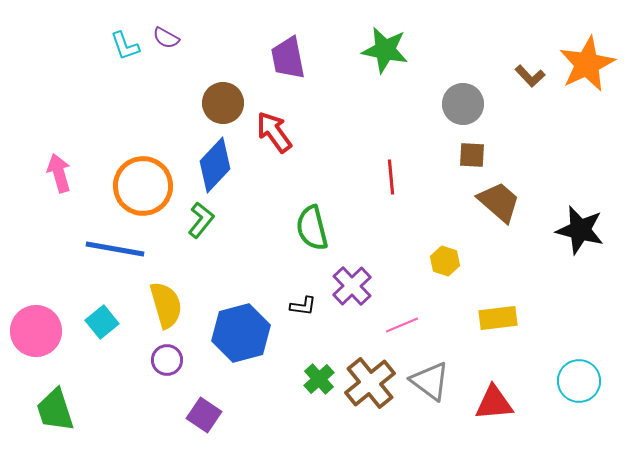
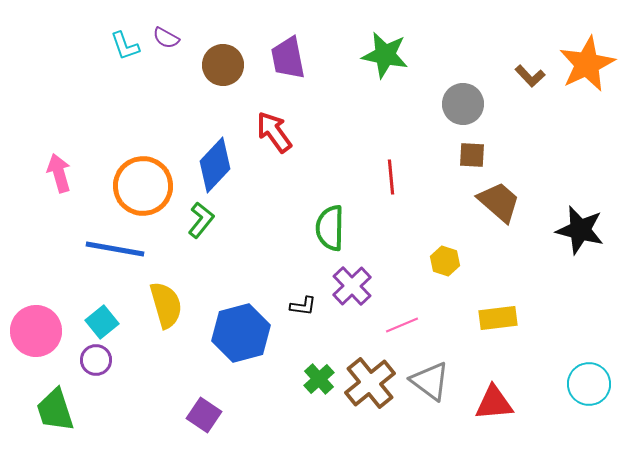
green star: moved 5 px down
brown circle: moved 38 px up
green semicircle: moved 18 px right; rotated 15 degrees clockwise
purple circle: moved 71 px left
cyan circle: moved 10 px right, 3 px down
